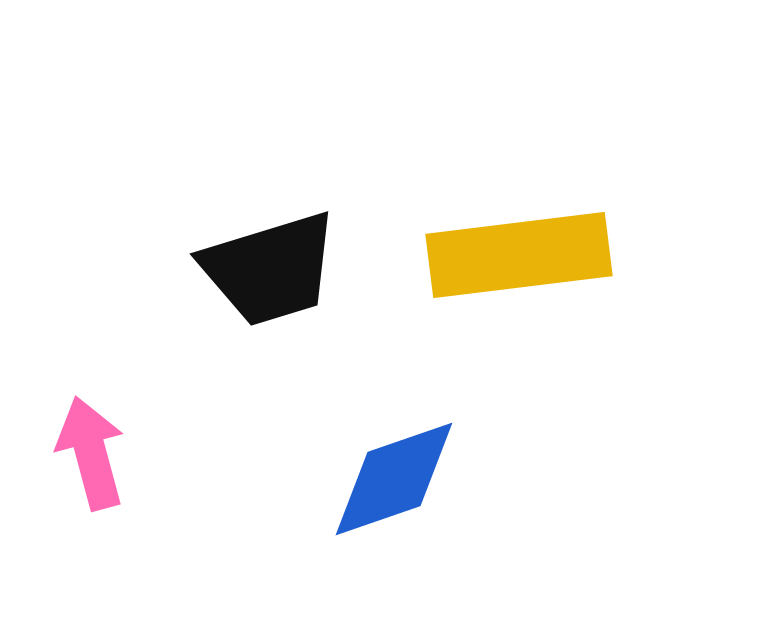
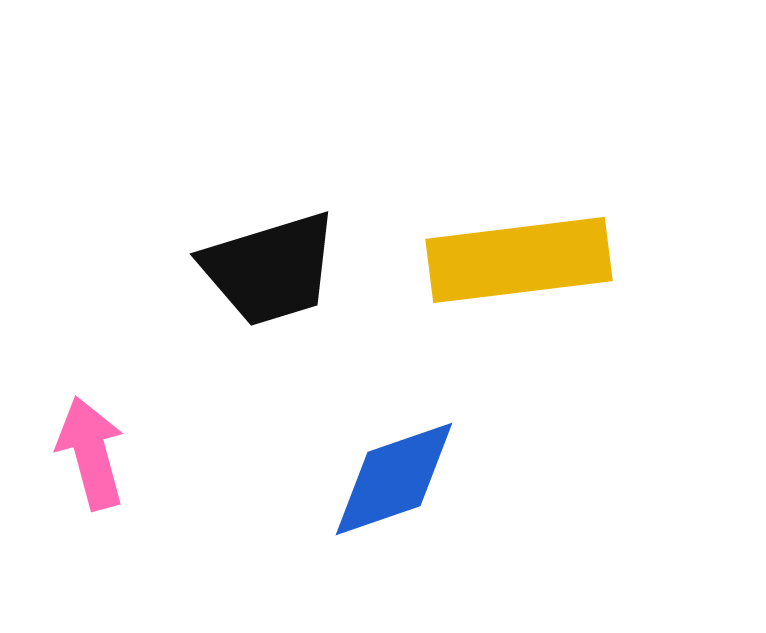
yellow rectangle: moved 5 px down
